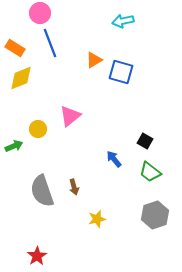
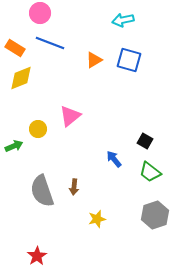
cyan arrow: moved 1 px up
blue line: rotated 48 degrees counterclockwise
blue square: moved 8 px right, 12 px up
brown arrow: rotated 21 degrees clockwise
